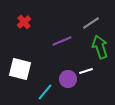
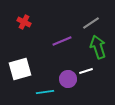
red cross: rotated 24 degrees counterclockwise
green arrow: moved 2 px left
white square: rotated 30 degrees counterclockwise
cyan line: rotated 42 degrees clockwise
